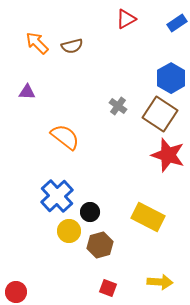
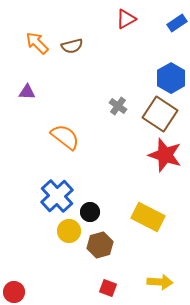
red star: moved 3 px left
red circle: moved 2 px left
